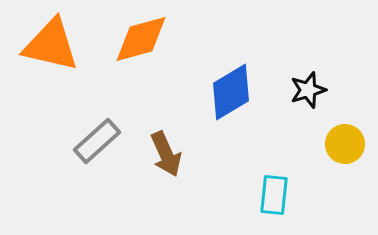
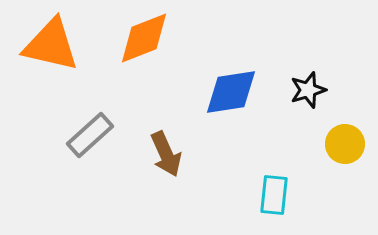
orange diamond: moved 3 px right, 1 px up; rotated 6 degrees counterclockwise
blue diamond: rotated 22 degrees clockwise
gray rectangle: moved 7 px left, 6 px up
